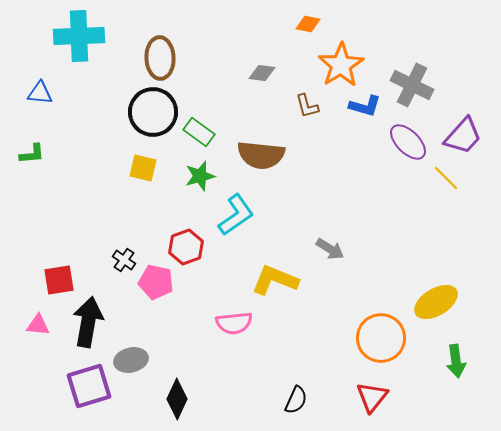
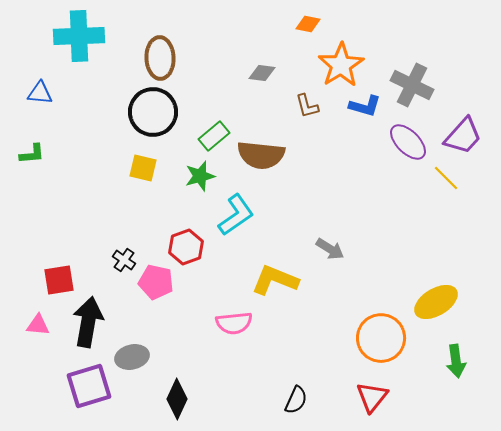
green rectangle: moved 15 px right, 4 px down; rotated 76 degrees counterclockwise
gray ellipse: moved 1 px right, 3 px up
